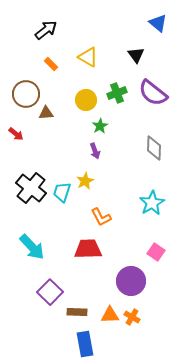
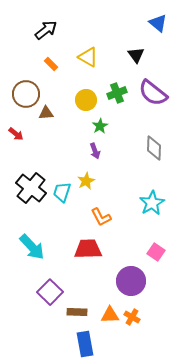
yellow star: moved 1 px right
